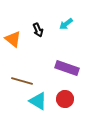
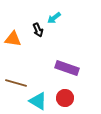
cyan arrow: moved 12 px left, 6 px up
orange triangle: rotated 30 degrees counterclockwise
brown line: moved 6 px left, 2 px down
red circle: moved 1 px up
